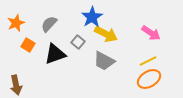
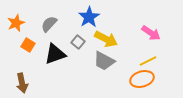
blue star: moved 3 px left
yellow arrow: moved 5 px down
orange ellipse: moved 7 px left; rotated 15 degrees clockwise
brown arrow: moved 6 px right, 2 px up
